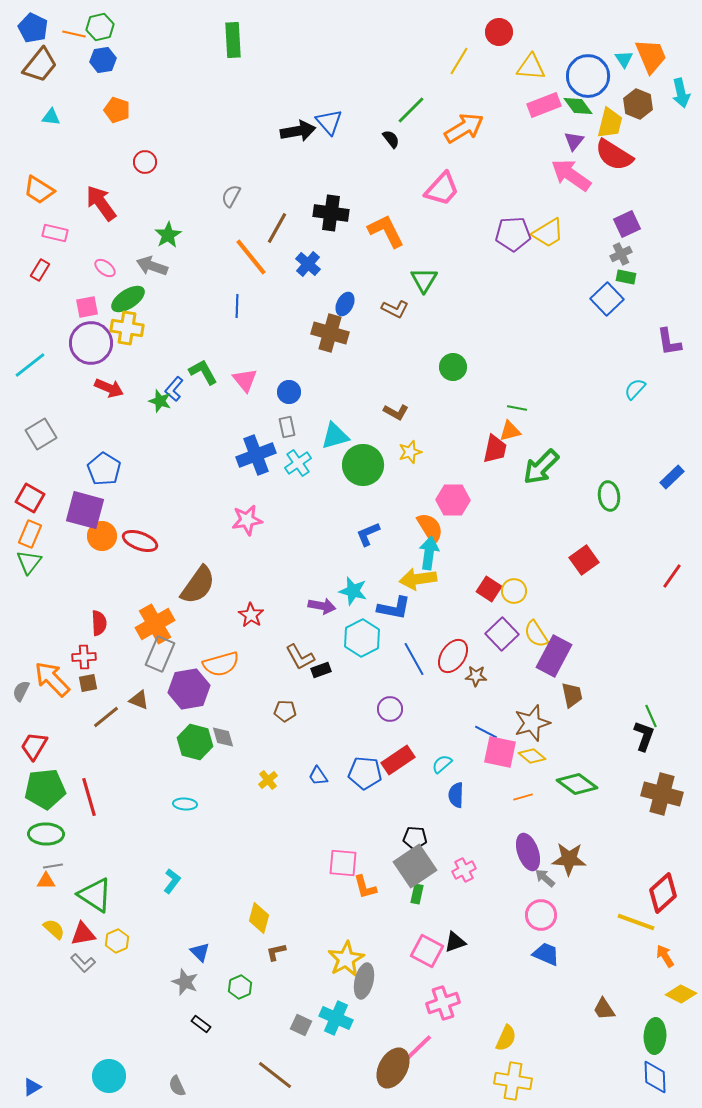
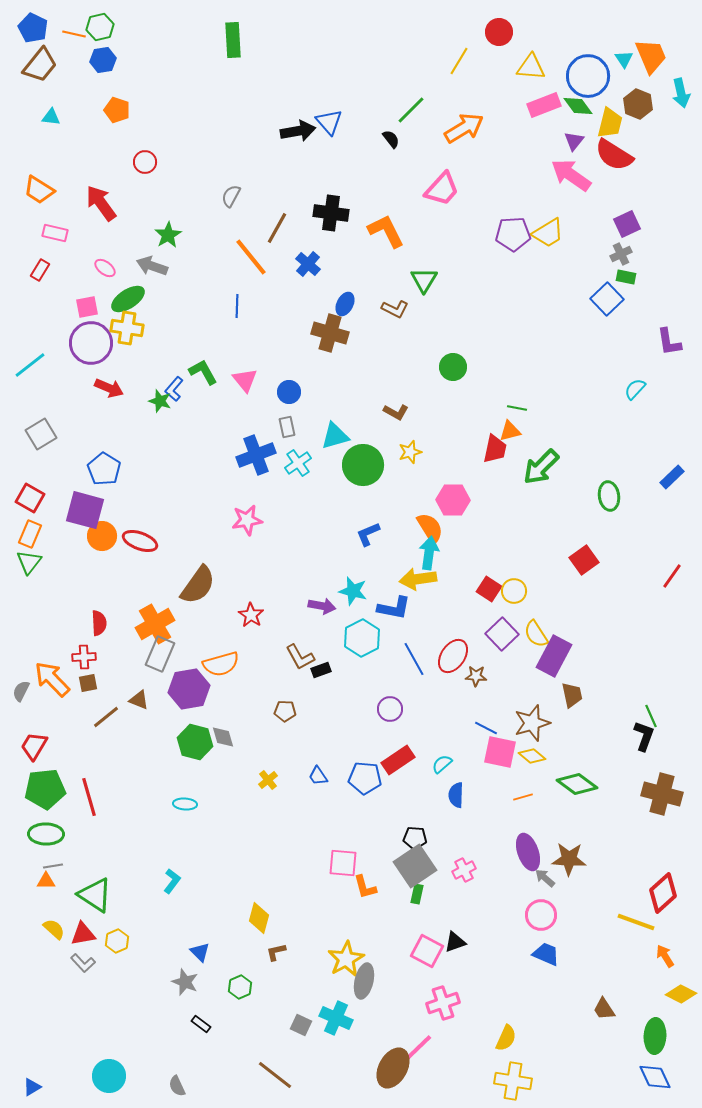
blue line at (486, 732): moved 4 px up
blue pentagon at (365, 773): moved 5 px down
blue diamond at (655, 1077): rotated 24 degrees counterclockwise
